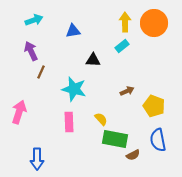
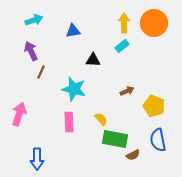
yellow arrow: moved 1 px left, 1 px down
pink arrow: moved 2 px down
